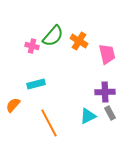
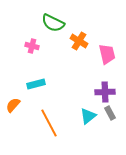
green semicircle: moved 13 px up; rotated 75 degrees clockwise
cyan triangle: rotated 12 degrees counterclockwise
